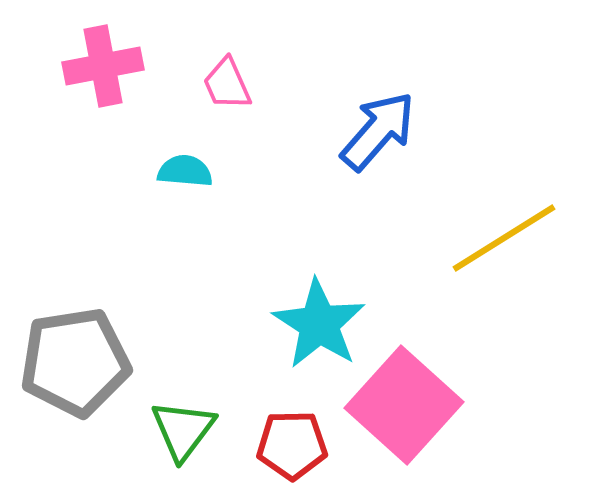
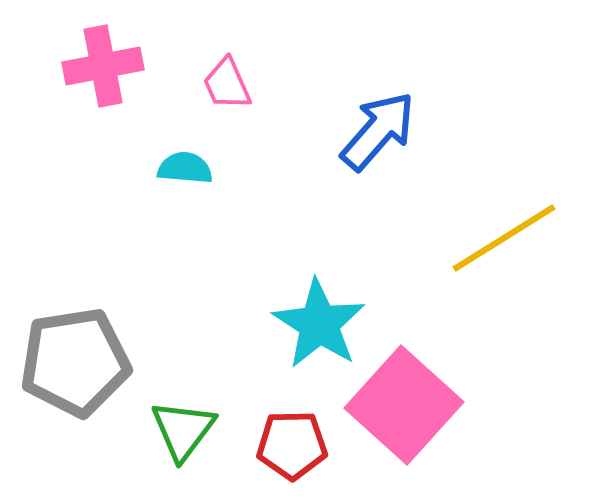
cyan semicircle: moved 3 px up
